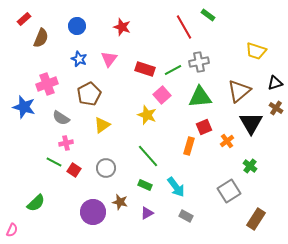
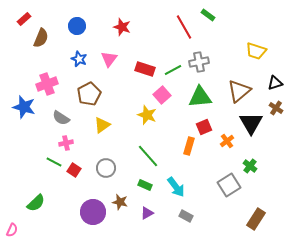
gray square at (229, 191): moved 6 px up
